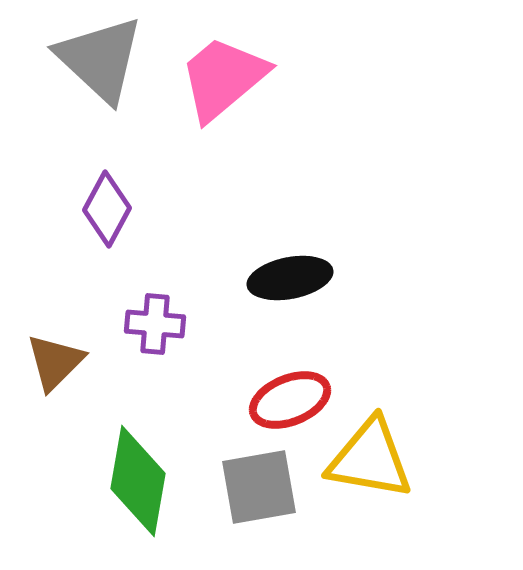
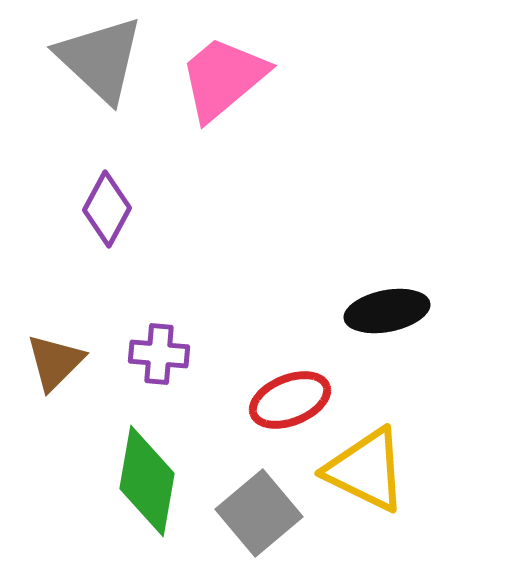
black ellipse: moved 97 px right, 33 px down
purple cross: moved 4 px right, 30 px down
yellow triangle: moved 4 px left, 11 px down; rotated 16 degrees clockwise
green diamond: moved 9 px right
gray square: moved 26 px down; rotated 30 degrees counterclockwise
